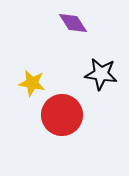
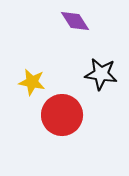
purple diamond: moved 2 px right, 2 px up
yellow star: moved 1 px up
